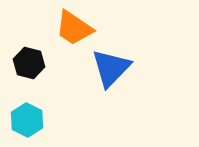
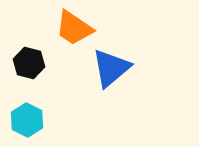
blue triangle: rotated 6 degrees clockwise
